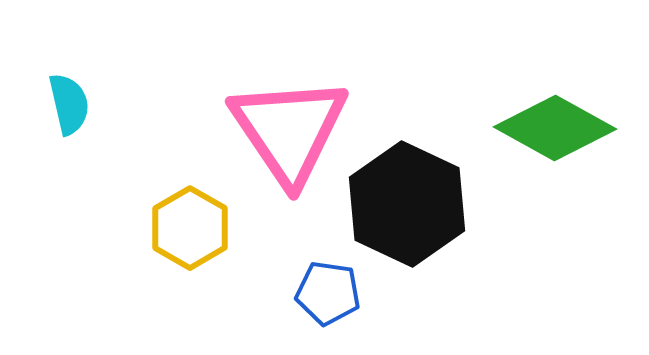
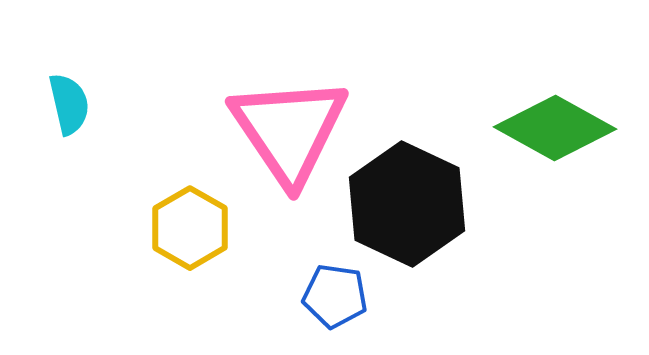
blue pentagon: moved 7 px right, 3 px down
